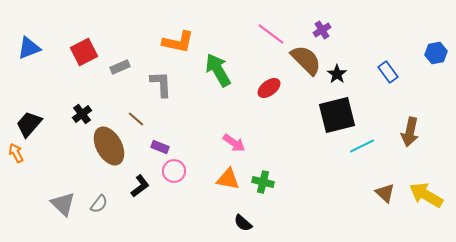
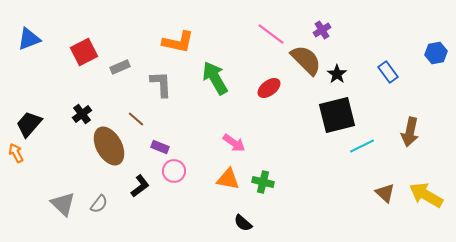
blue triangle: moved 9 px up
green arrow: moved 3 px left, 8 px down
